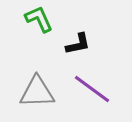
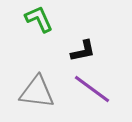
black L-shape: moved 5 px right, 7 px down
gray triangle: rotated 9 degrees clockwise
